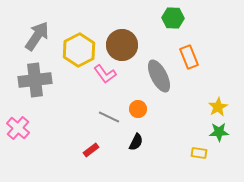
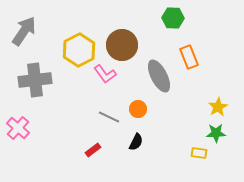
gray arrow: moved 13 px left, 5 px up
green star: moved 3 px left, 1 px down
red rectangle: moved 2 px right
